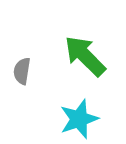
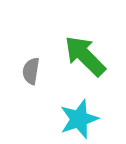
gray semicircle: moved 9 px right
